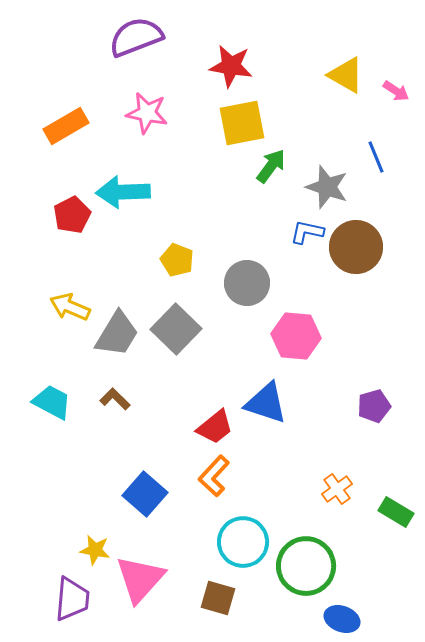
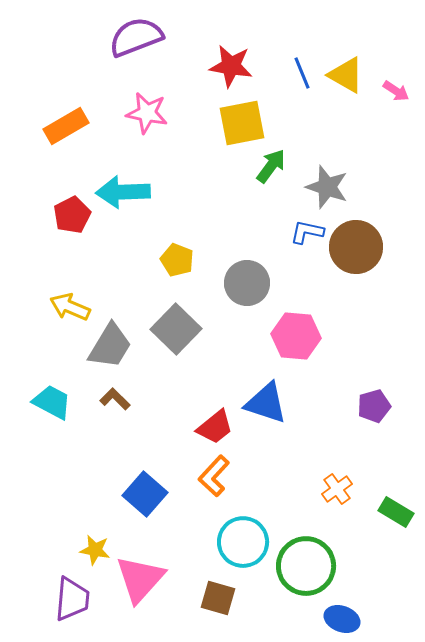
blue line: moved 74 px left, 84 px up
gray trapezoid: moved 7 px left, 12 px down
